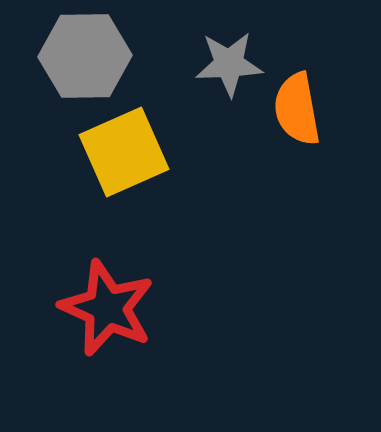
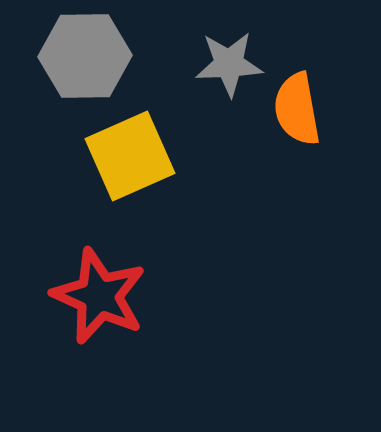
yellow square: moved 6 px right, 4 px down
red star: moved 8 px left, 12 px up
